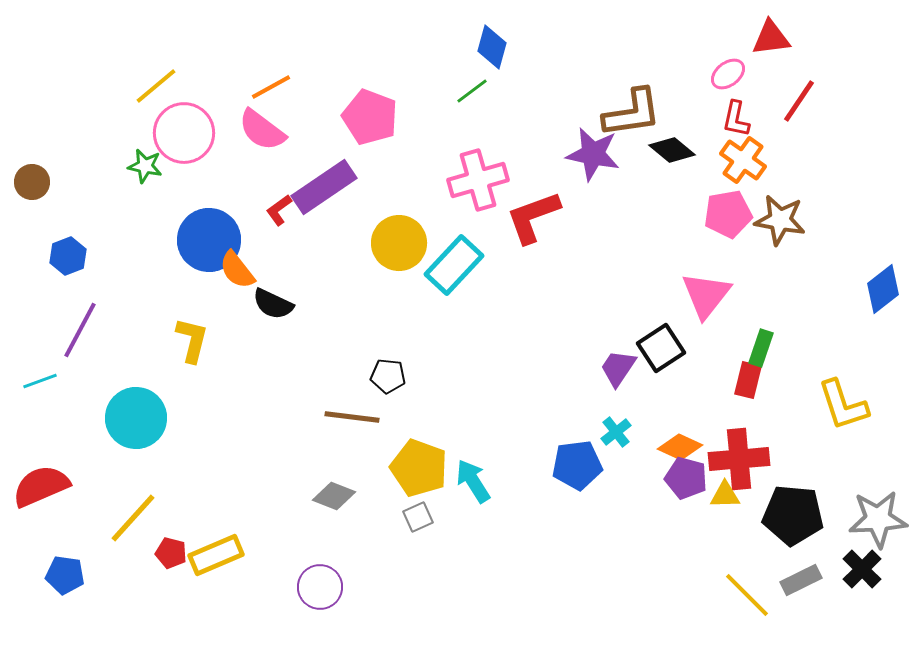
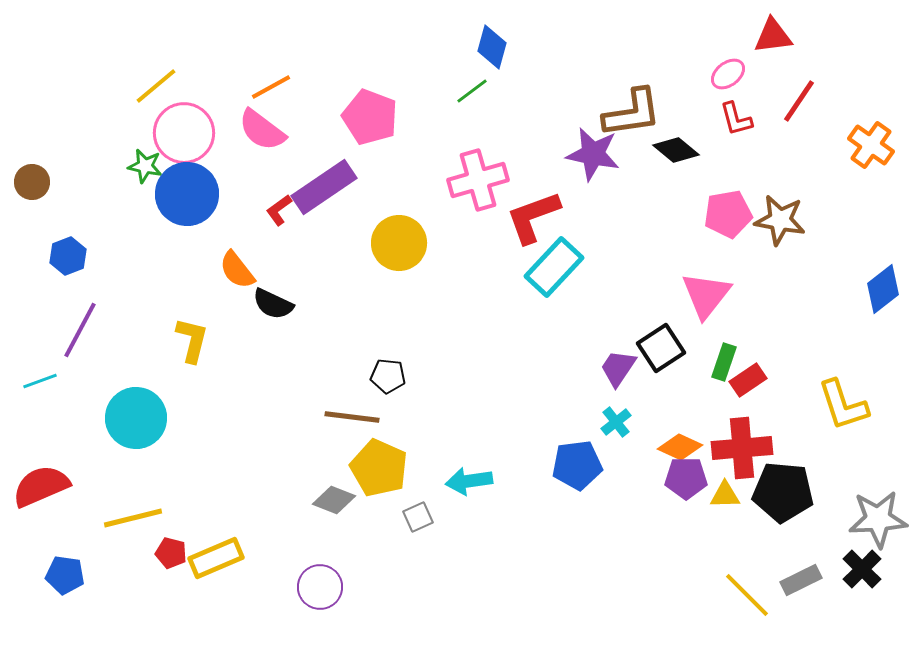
red triangle at (771, 38): moved 2 px right, 2 px up
red L-shape at (736, 119): rotated 27 degrees counterclockwise
black diamond at (672, 150): moved 4 px right
orange cross at (743, 160): moved 128 px right, 15 px up
blue circle at (209, 240): moved 22 px left, 46 px up
cyan rectangle at (454, 265): moved 100 px right, 2 px down
green rectangle at (761, 348): moved 37 px left, 14 px down
red rectangle at (748, 380): rotated 42 degrees clockwise
cyan cross at (616, 432): moved 10 px up
red cross at (739, 459): moved 3 px right, 11 px up
yellow pentagon at (419, 468): moved 40 px left; rotated 4 degrees clockwise
purple pentagon at (686, 478): rotated 15 degrees counterclockwise
cyan arrow at (473, 481): moved 4 px left; rotated 66 degrees counterclockwise
gray diamond at (334, 496): moved 4 px down
black pentagon at (793, 515): moved 10 px left, 23 px up
yellow line at (133, 518): rotated 34 degrees clockwise
yellow rectangle at (216, 555): moved 3 px down
